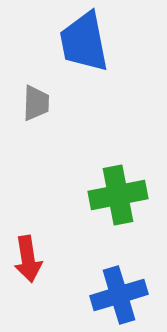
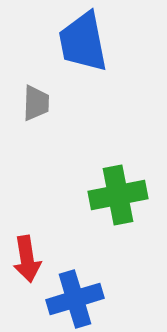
blue trapezoid: moved 1 px left
red arrow: moved 1 px left
blue cross: moved 44 px left, 4 px down
